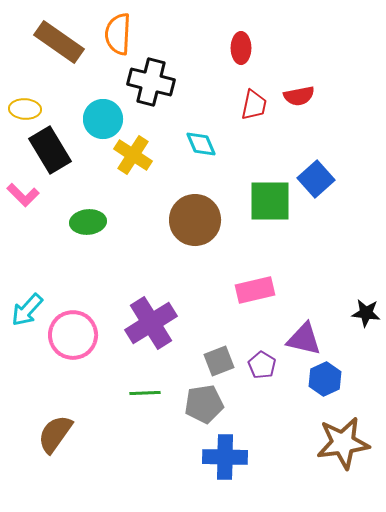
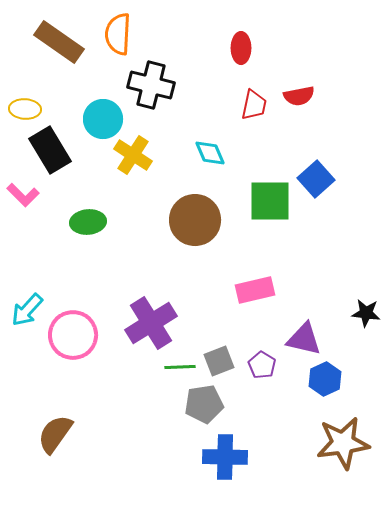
black cross: moved 3 px down
cyan diamond: moved 9 px right, 9 px down
green line: moved 35 px right, 26 px up
